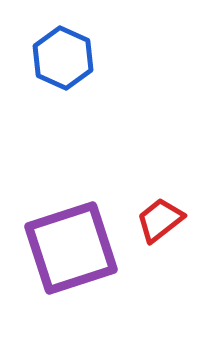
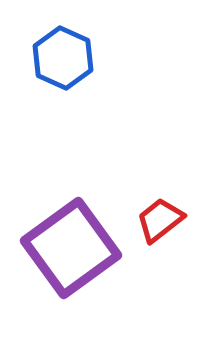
purple square: rotated 18 degrees counterclockwise
